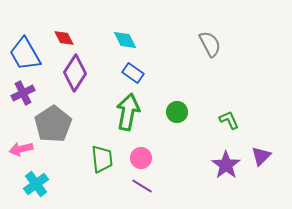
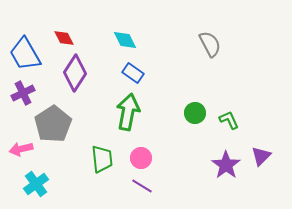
green circle: moved 18 px right, 1 px down
